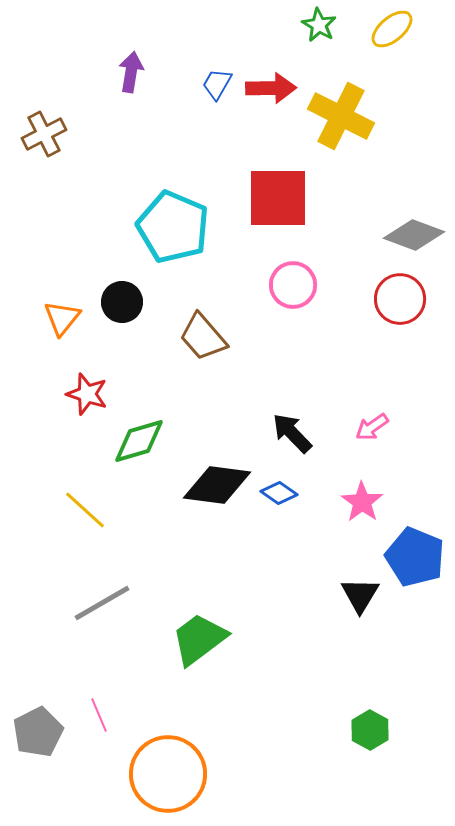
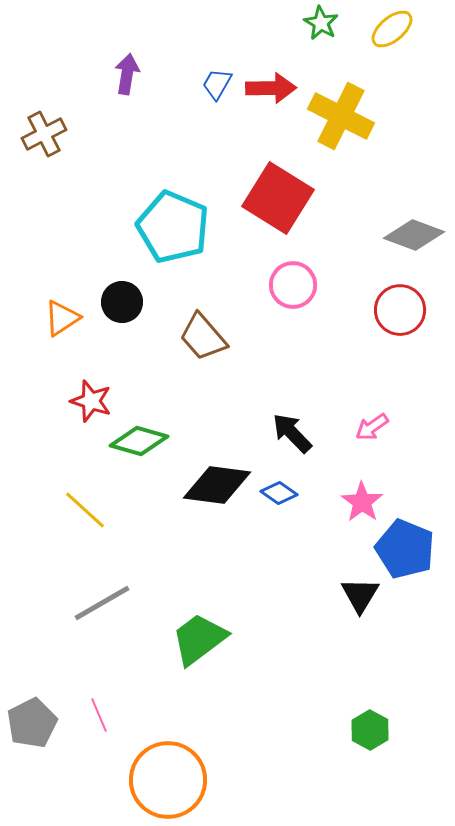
green star: moved 2 px right, 2 px up
purple arrow: moved 4 px left, 2 px down
red square: rotated 32 degrees clockwise
red circle: moved 11 px down
orange triangle: rotated 18 degrees clockwise
red star: moved 4 px right, 7 px down
green diamond: rotated 32 degrees clockwise
blue pentagon: moved 10 px left, 8 px up
gray pentagon: moved 6 px left, 9 px up
orange circle: moved 6 px down
